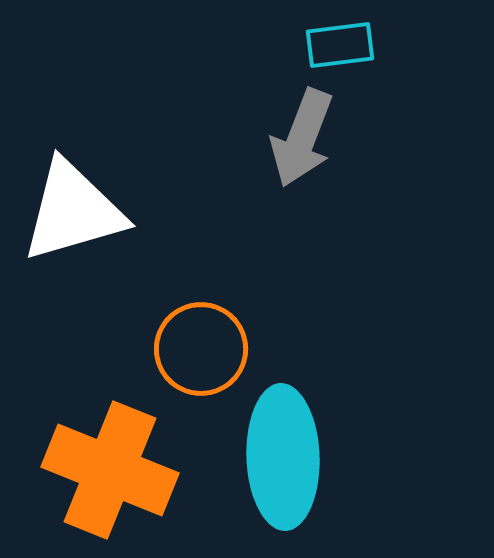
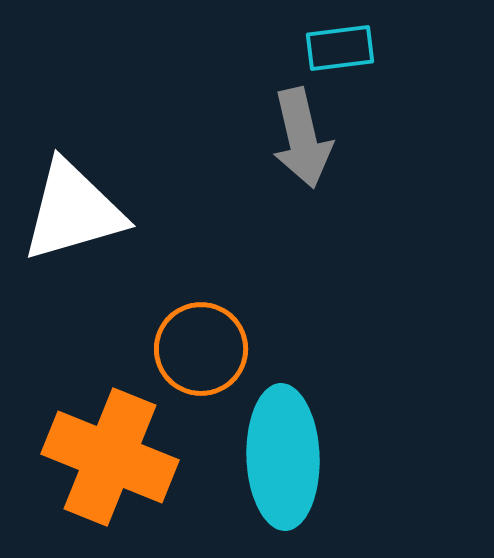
cyan rectangle: moved 3 px down
gray arrow: rotated 34 degrees counterclockwise
orange cross: moved 13 px up
